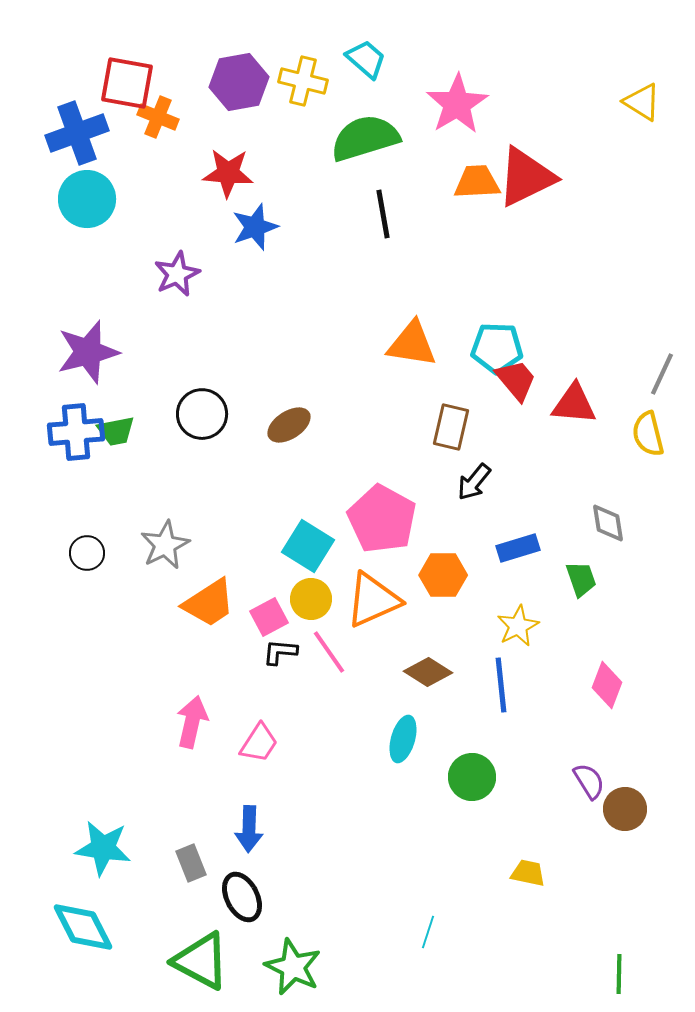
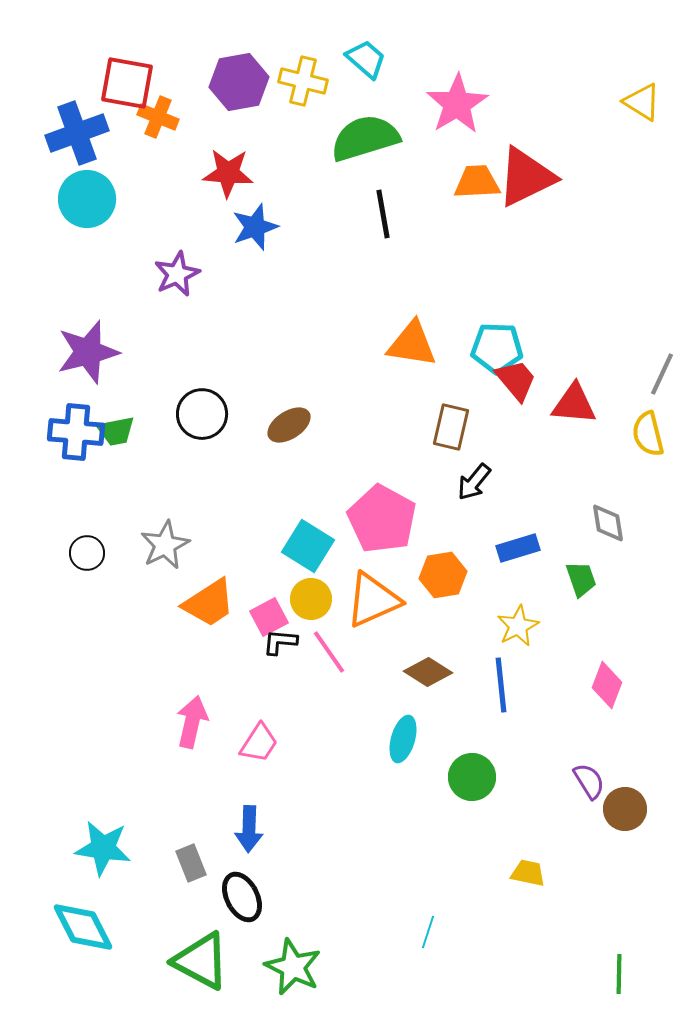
blue cross at (76, 432): rotated 10 degrees clockwise
orange hexagon at (443, 575): rotated 9 degrees counterclockwise
black L-shape at (280, 652): moved 10 px up
